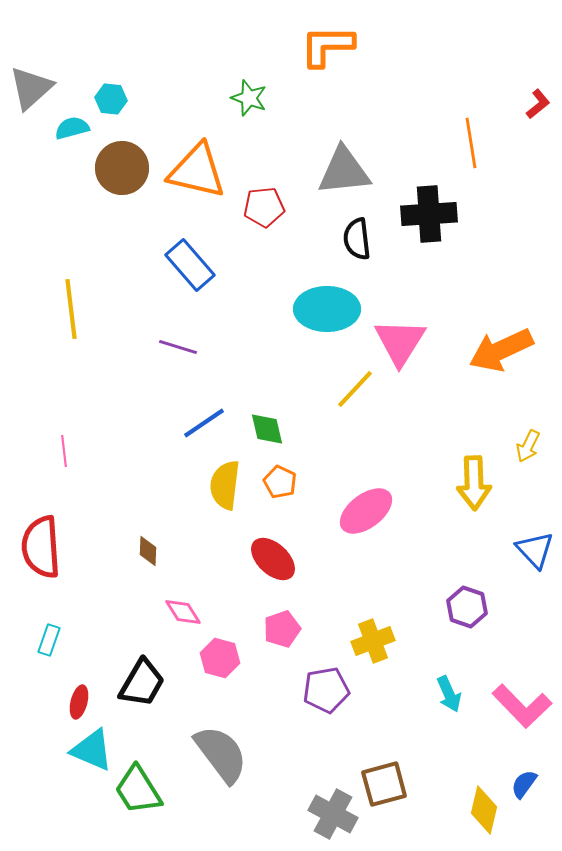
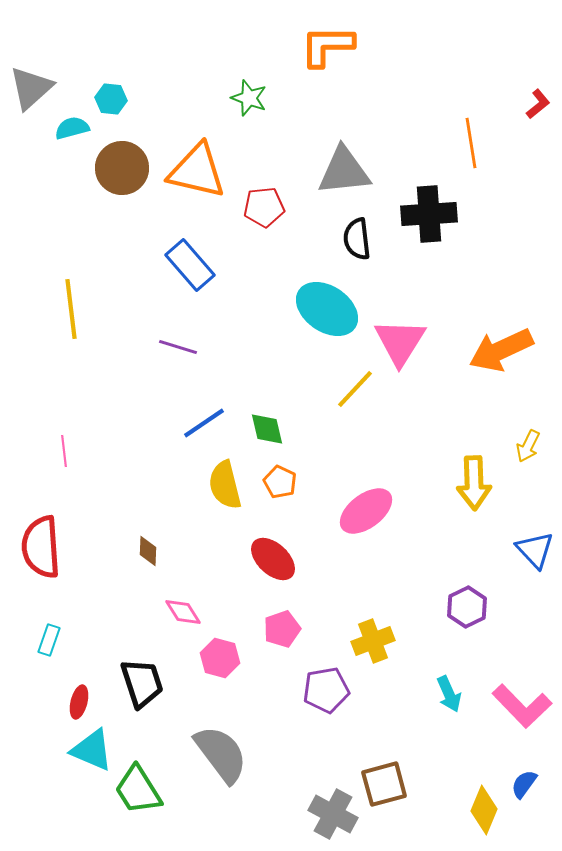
cyan ellipse at (327, 309): rotated 34 degrees clockwise
yellow semicircle at (225, 485): rotated 21 degrees counterclockwise
purple hexagon at (467, 607): rotated 15 degrees clockwise
black trapezoid at (142, 683): rotated 48 degrees counterclockwise
yellow diamond at (484, 810): rotated 9 degrees clockwise
